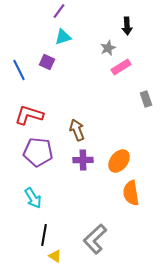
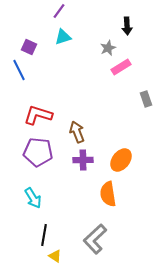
purple square: moved 18 px left, 15 px up
red L-shape: moved 9 px right
brown arrow: moved 2 px down
orange ellipse: moved 2 px right, 1 px up
orange semicircle: moved 23 px left, 1 px down
